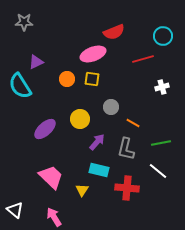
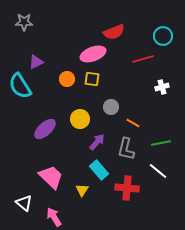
cyan rectangle: rotated 36 degrees clockwise
white triangle: moved 9 px right, 7 px up
